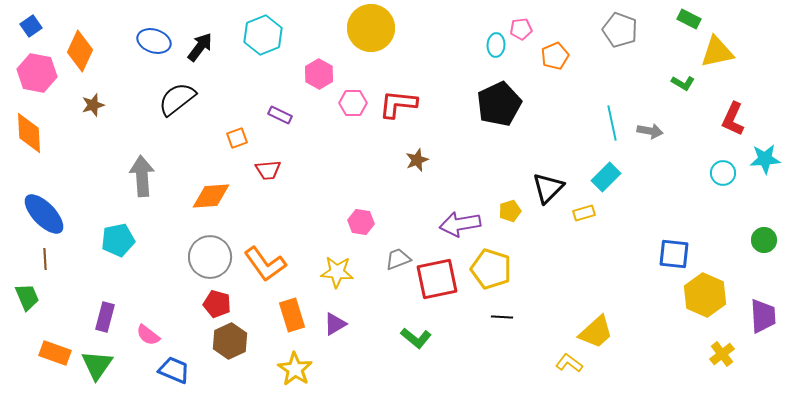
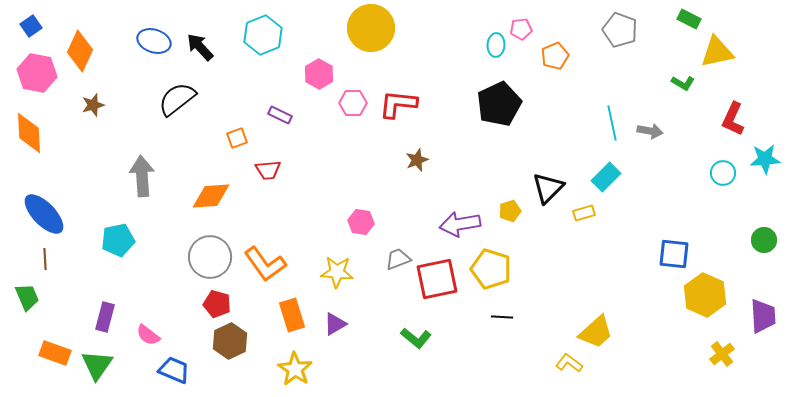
black arrow at (200, 47): rotated 80 degrees counterclockwise
